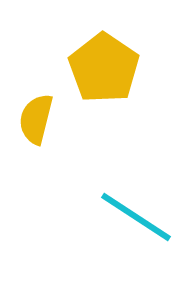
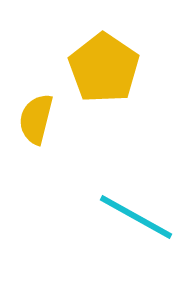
cyan line: rotated 4 degrees counterclockwise
